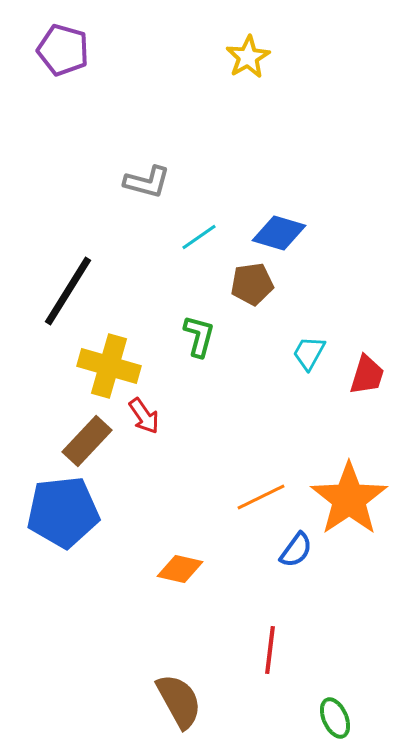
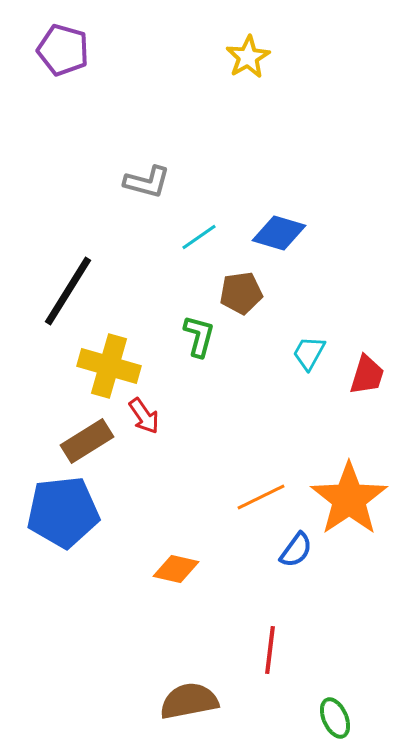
brown pentagon: moved 11 px left, 9 px down
brown rectangle: rotated 15 degrees clockwise
orange diamond: moved 4 px left
brown semicircle: moved 10 px right; rotated 72 degrees counterclockwise
